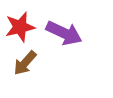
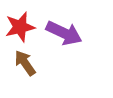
brown arrow: rotated 104 degrees clockwise
